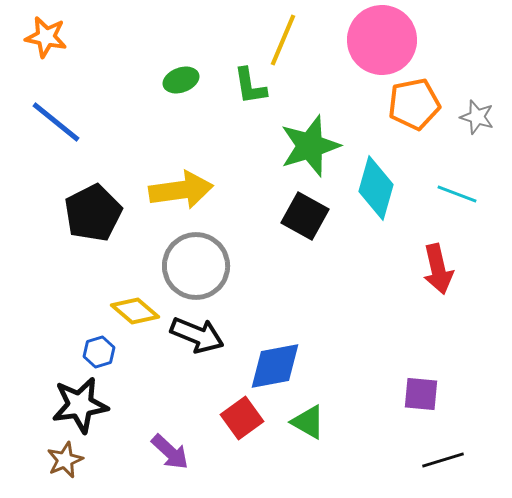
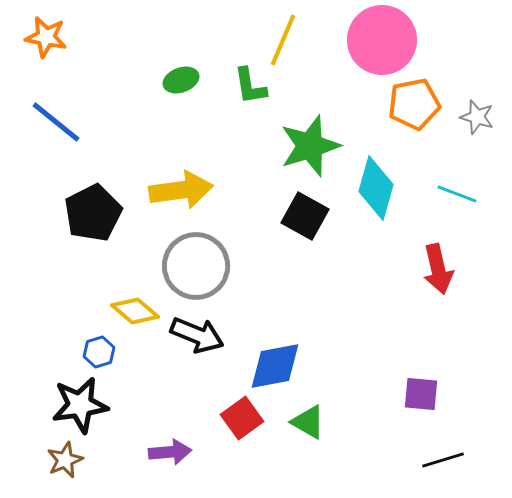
purple arrow: rotated 48 degrees counterclockwise
